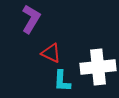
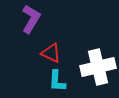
white cross: rotated 8 degrees counterclockwise
cyan L-shape: moved 5 px left
